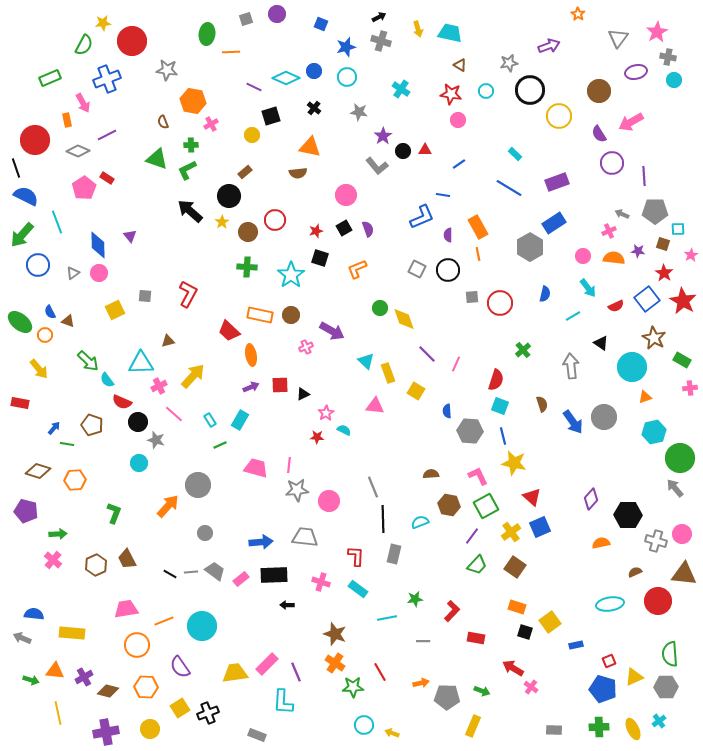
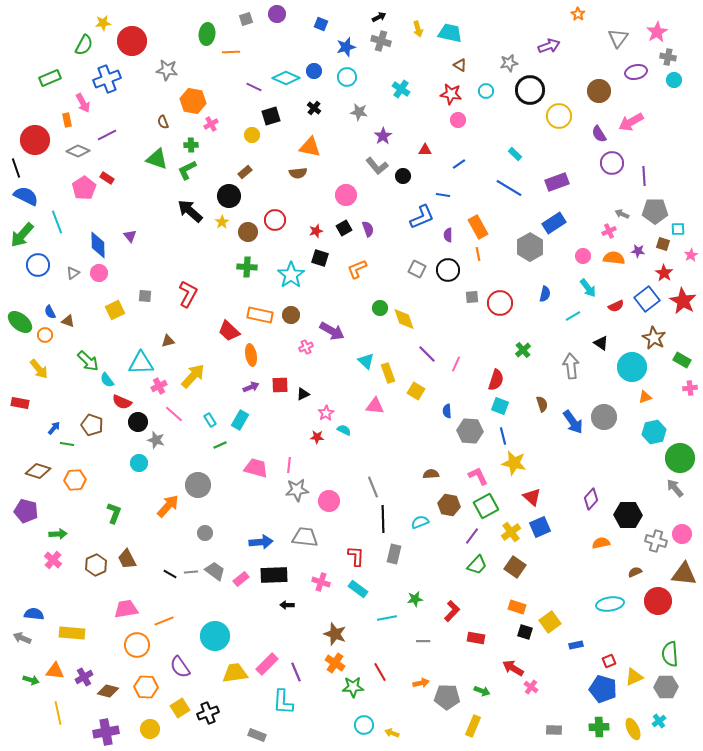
black circle at (403, 151): moved 25 px down
cyan circle at (202, 626): moved 13 px right, 10 px down
